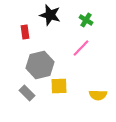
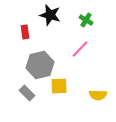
pink line: moved 1 px left, 1 px down
